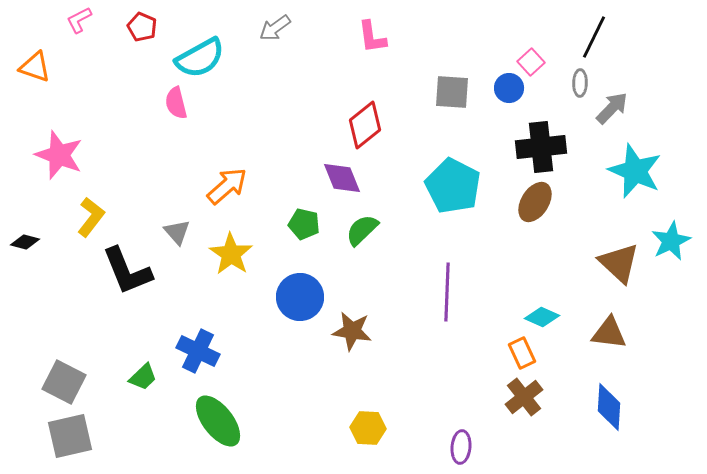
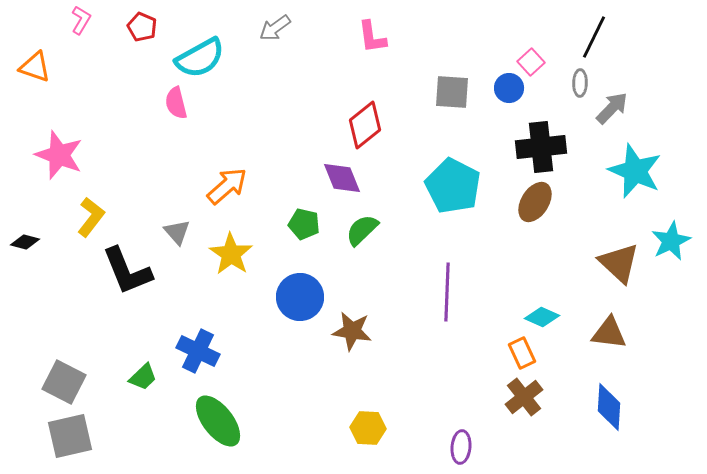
pink L-shape at (79, 20): moved 2 px right; rotated 148 degrees clockwise
